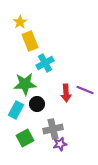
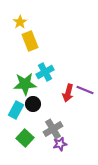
cyan cross: moved 9 px down
red arrow: moved 2 px right; rotated 18 degrees clockwise
black circle: moved 4 px left
gray cross: rotated 18 degrees counterclockwise
green square: rotated 18 degrees counterclockwise
